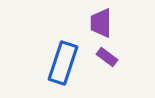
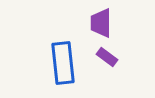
blue rectangle: rotated 24 degrees counterclockwise
